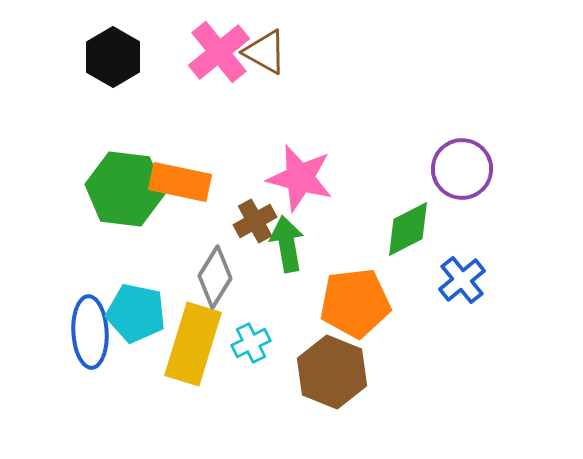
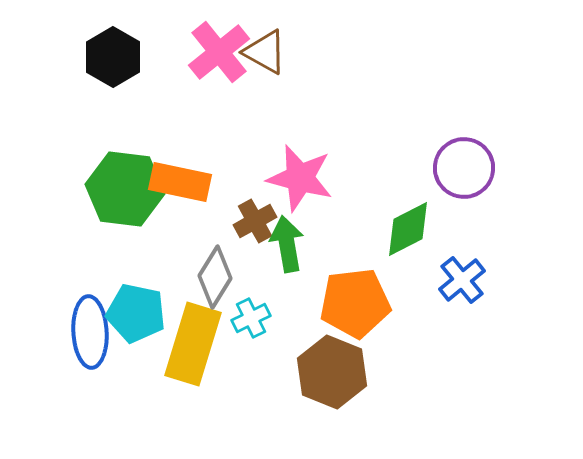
purple circle: moved 2 px right, 1 px up
cyan cross: moved 25 px up
